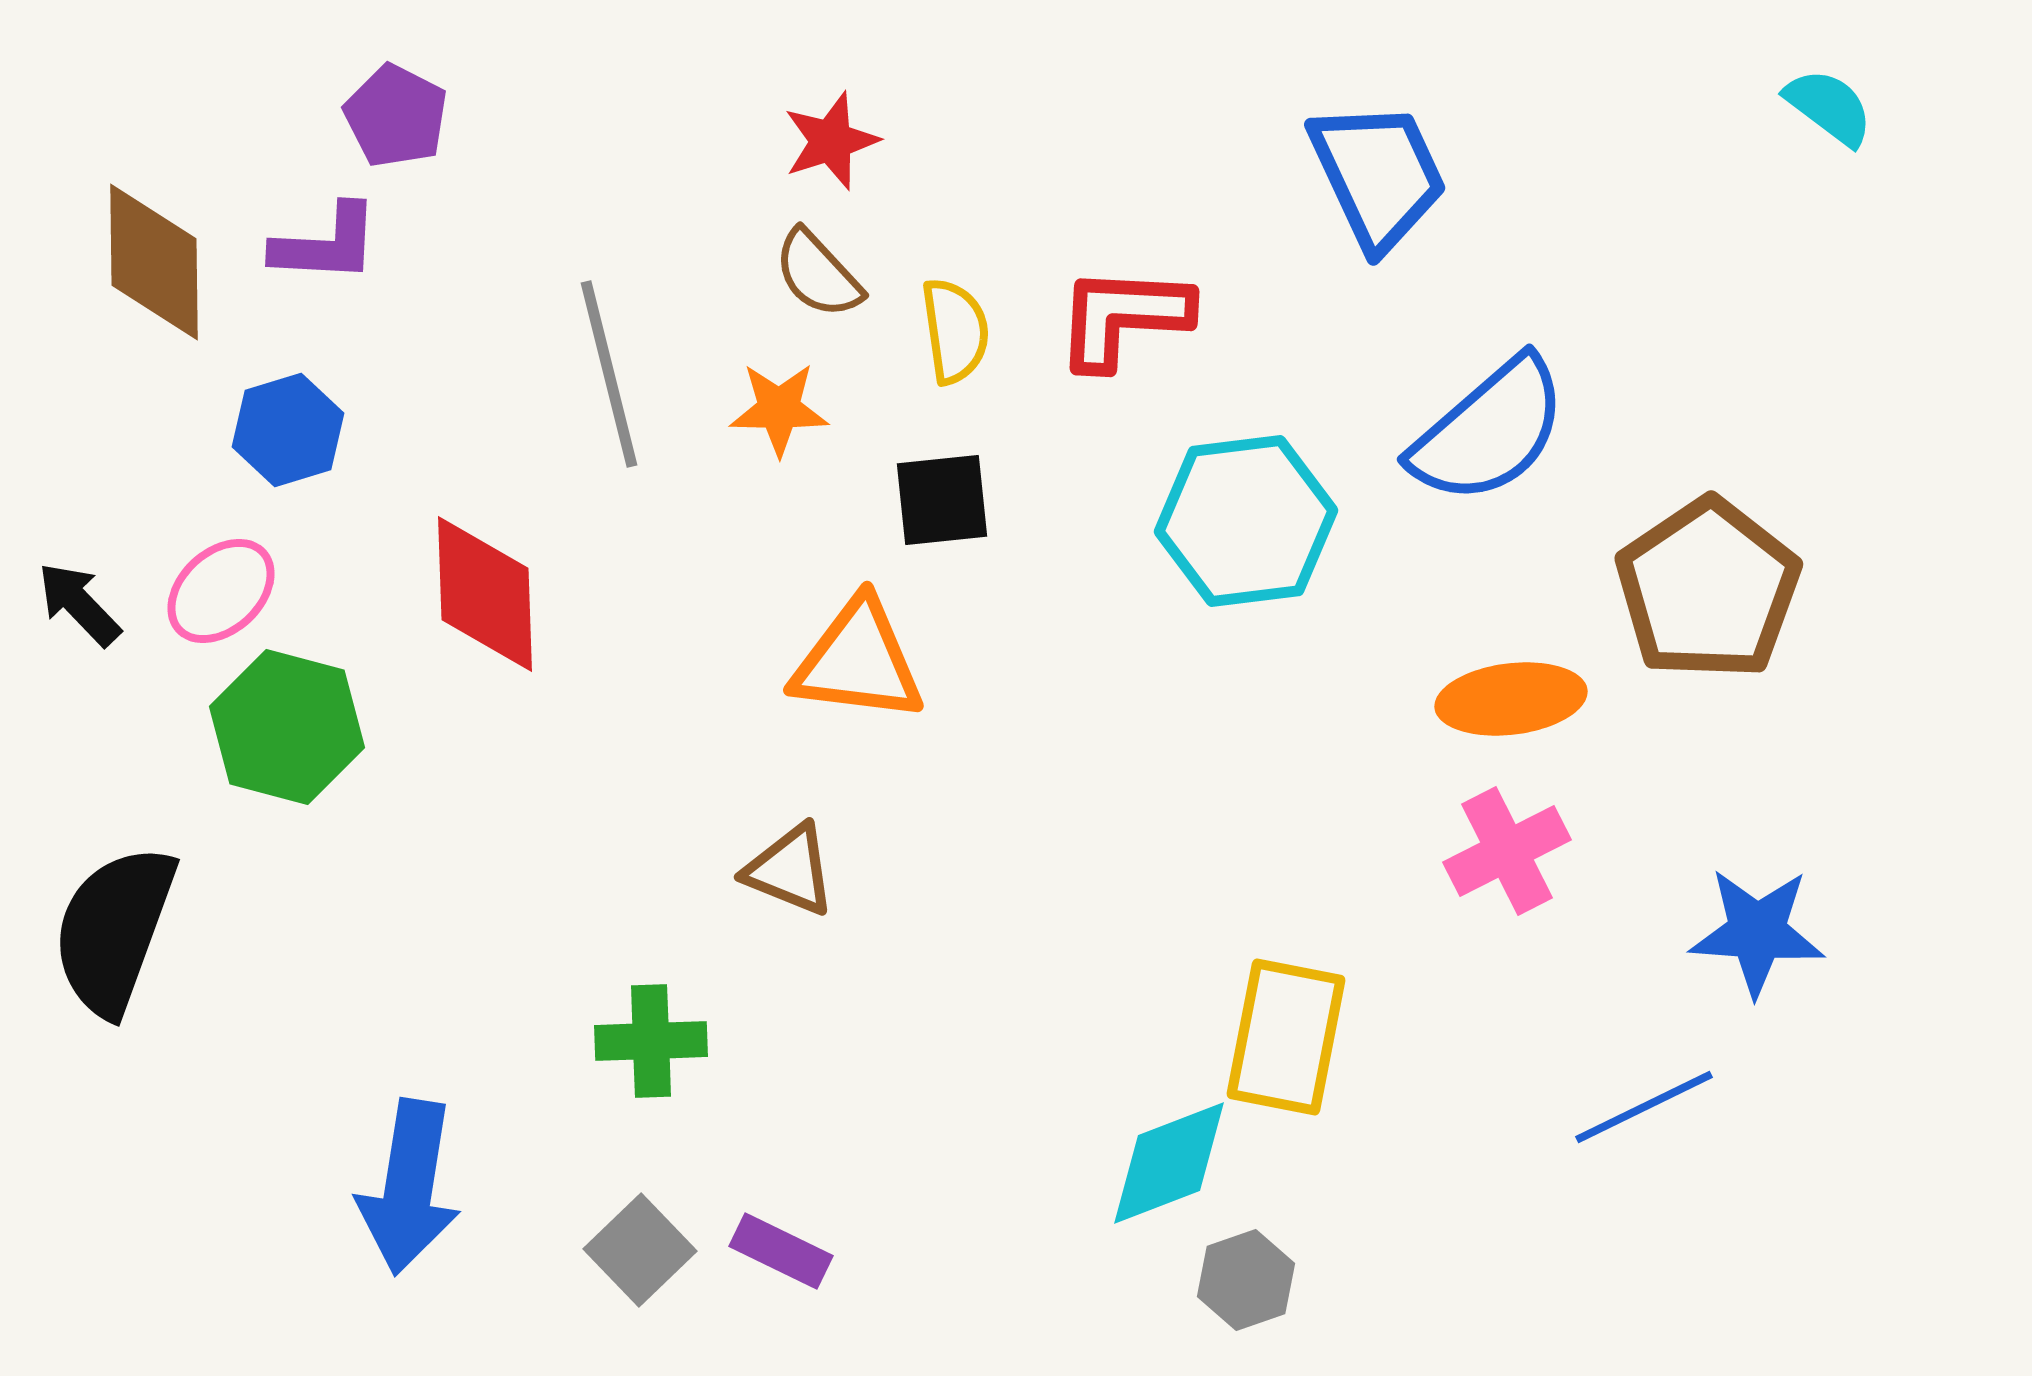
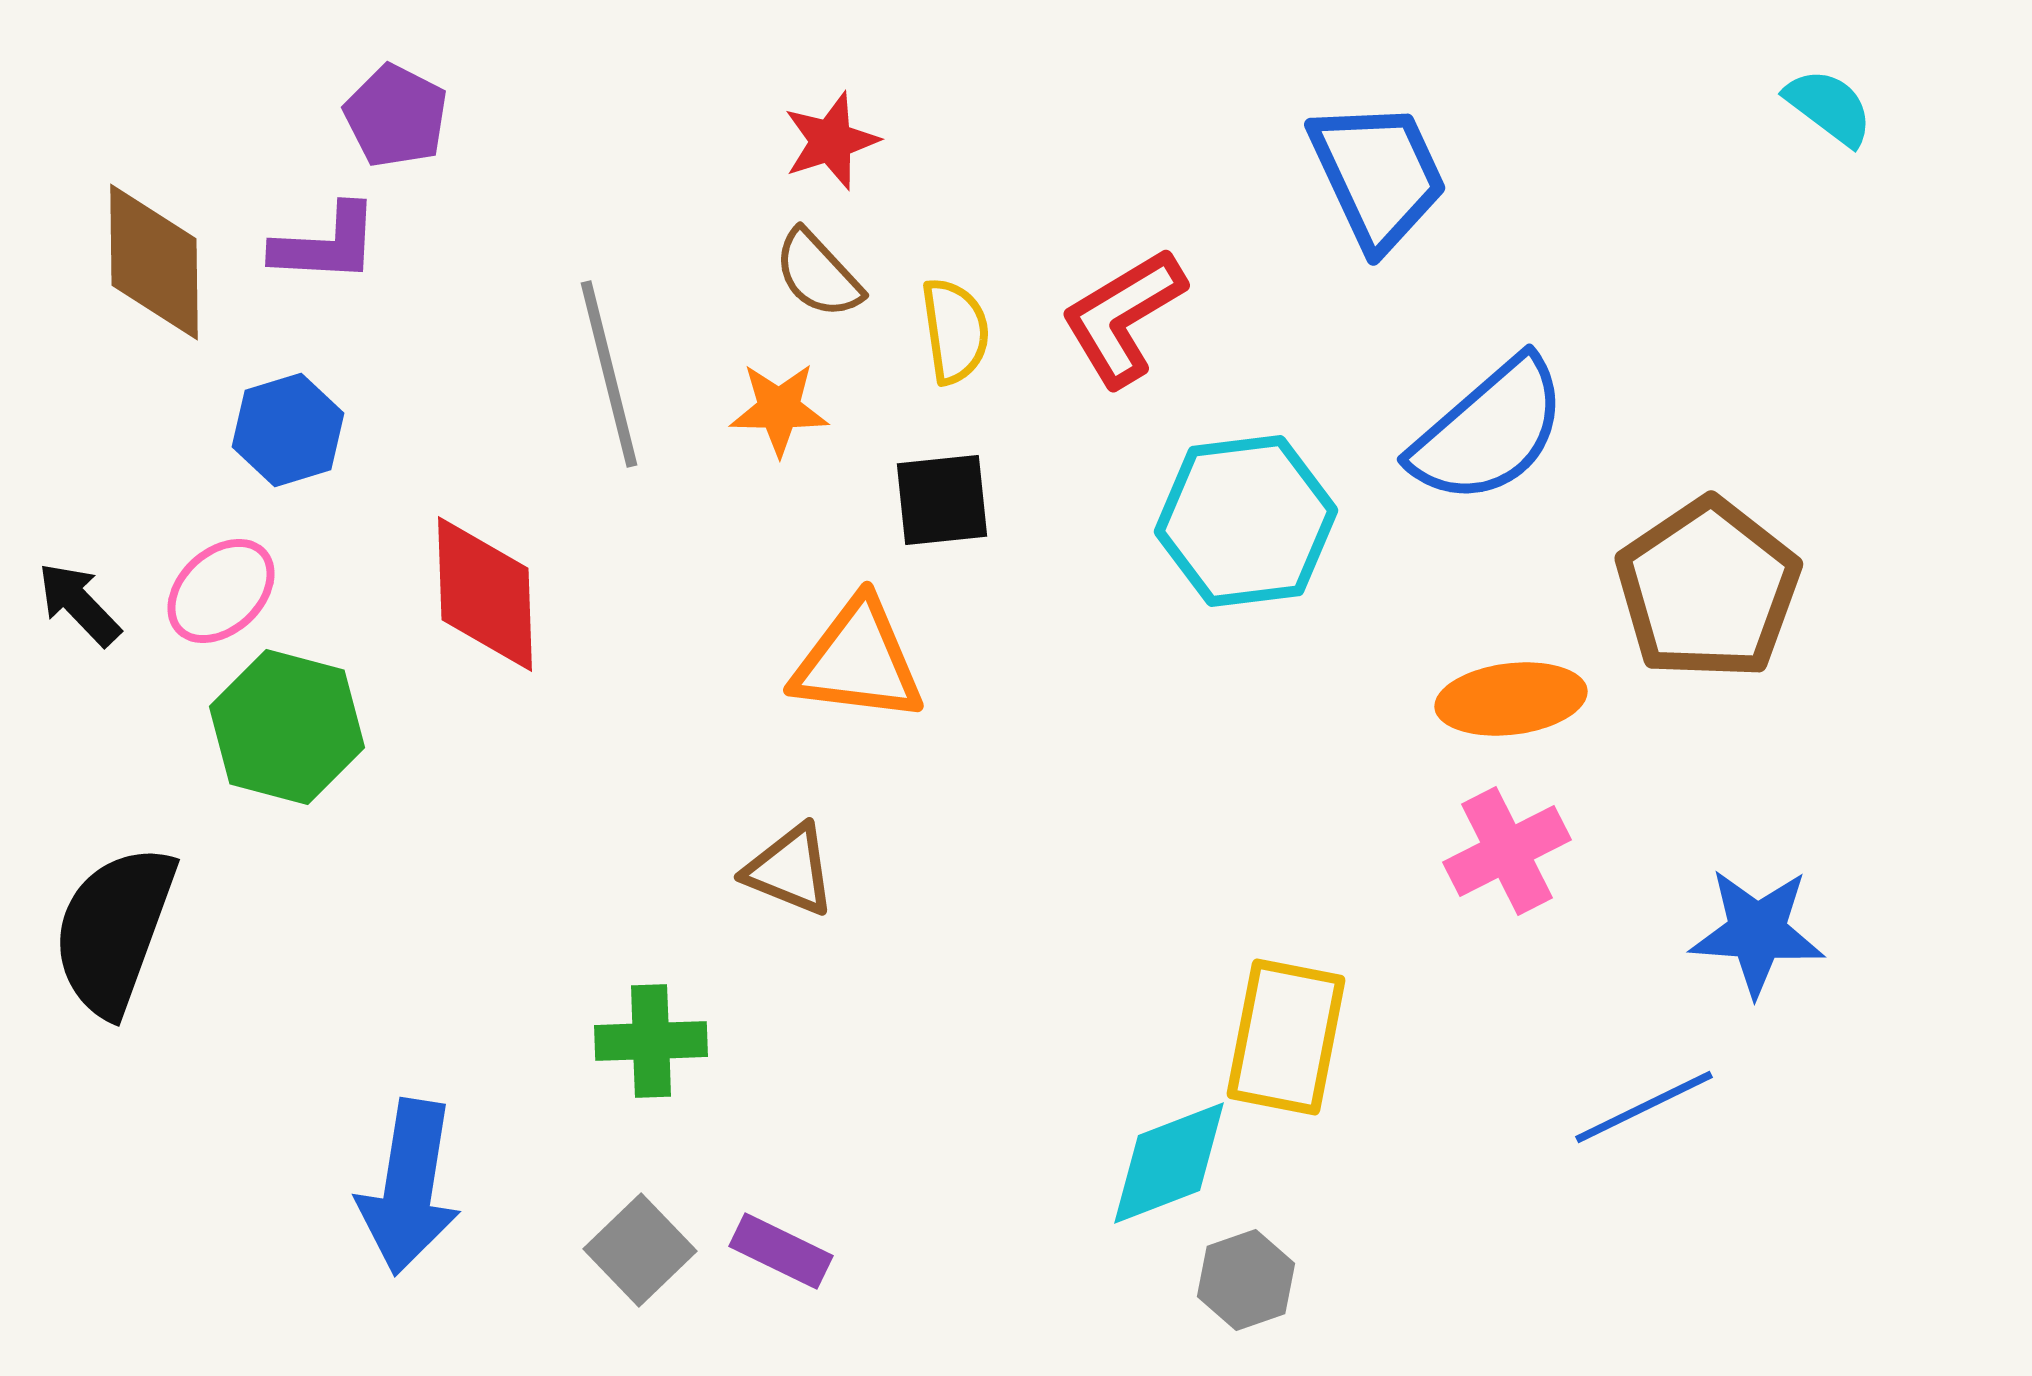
red L-shape: rotated 34 degrees counterclockwise
